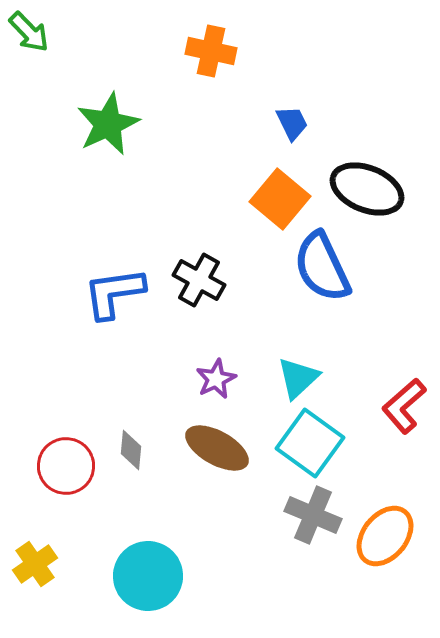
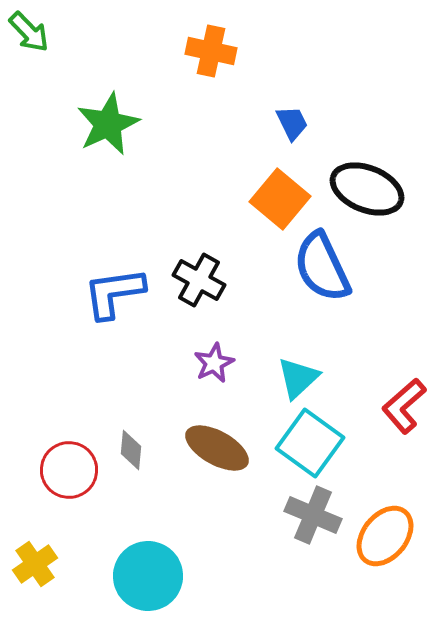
purple star: moved 2 px left, 16 px up
red circle: moved 3 px right, 4 px down
